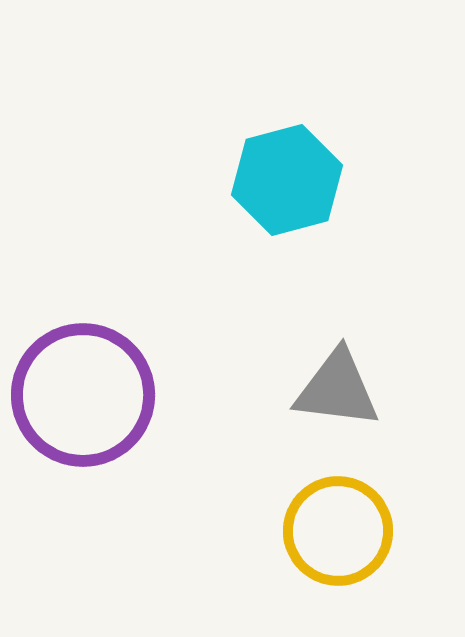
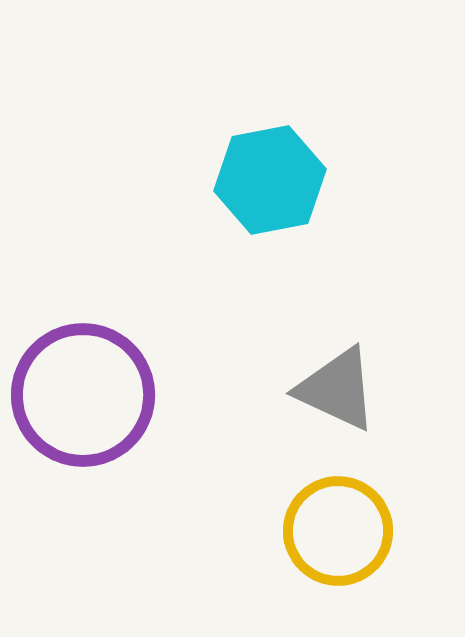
cyan hexagon: moved 17 px left; rotated 4 degrees clockwise
gray triangle: rotated 18 degrees clockwise
